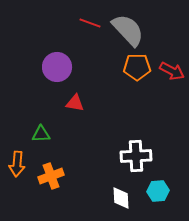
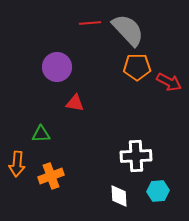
red line: rotated 25 degrees counterclockwise
red arrow: moved 3 px left, 11 px down
white diamond: moved 2 px left, 2 px up
